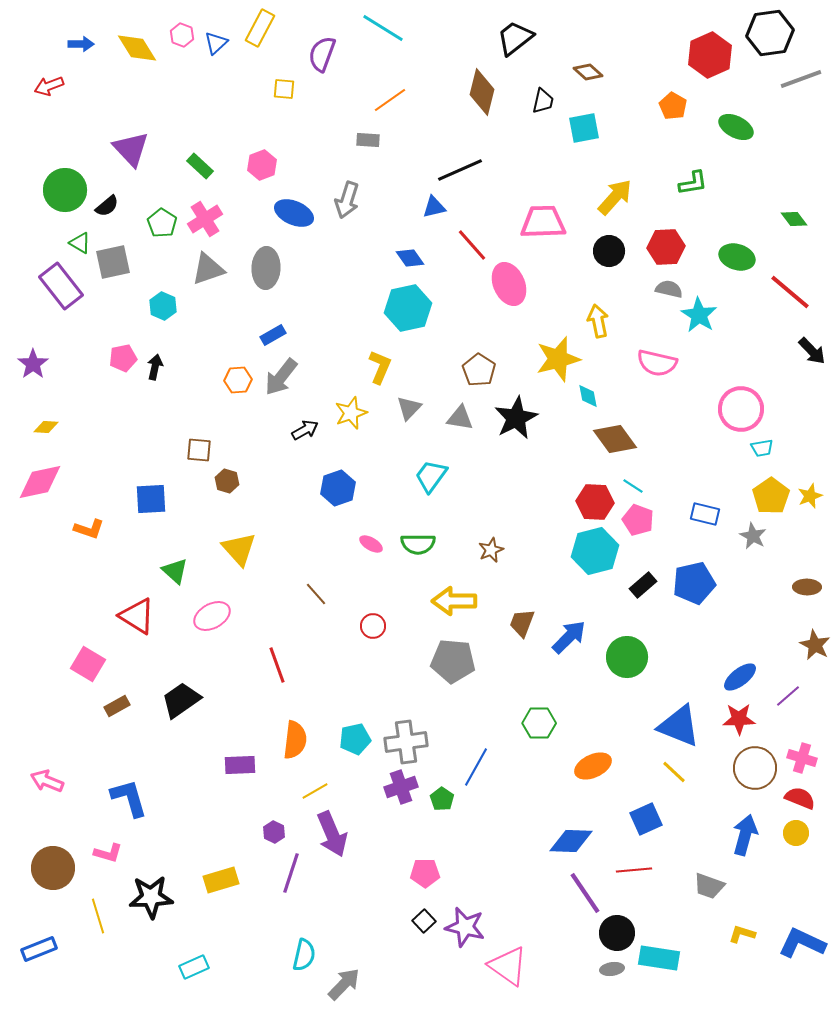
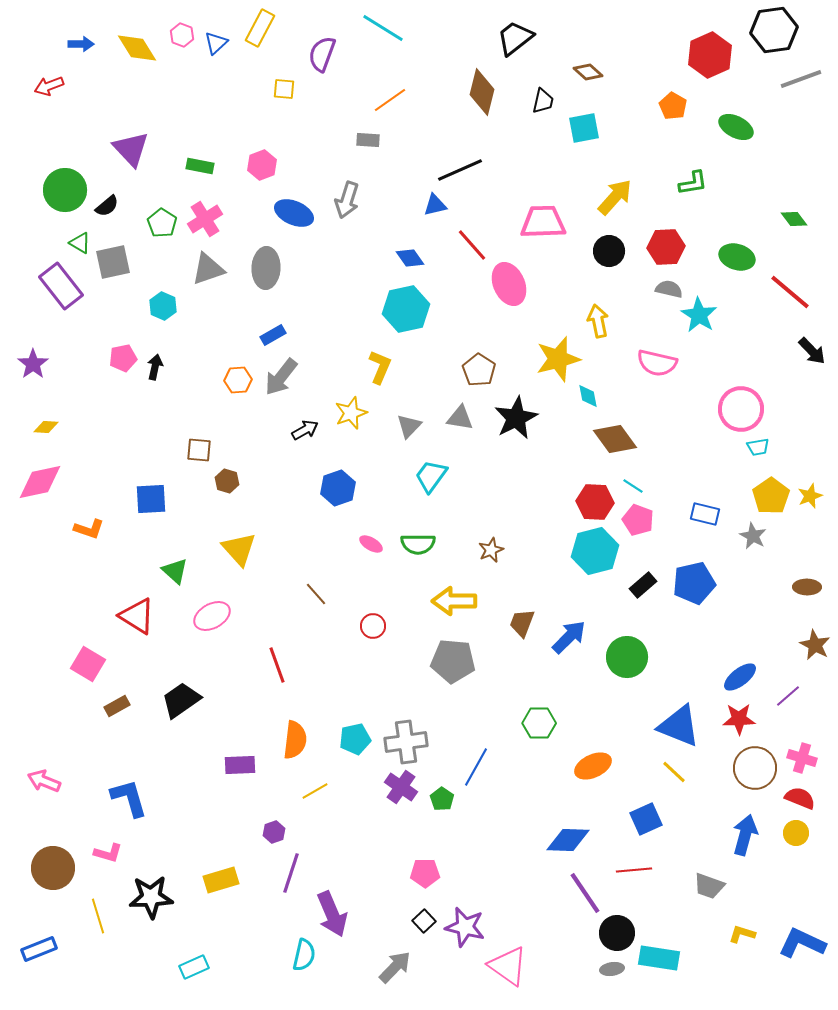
black hexagon at (770, 33): moved 4 px right, 3 px up
green rectangle at (200, 166): rotated 32 degrees counterclockwise
blue triangle at (434, 207): moved 1 px right, 2 px up
cyan hexagon at (408, 308): moved 2 px left, 1 px down
gray triangle at (409, 408): moved 18 px down
cyan trapezoid at (762, 448): moved 4 px left, 1 px up
pink arrow at (47, 781): moved 3 px left
purple cross at (401, 787): rotated 36 degrees counterclockwise
purple hexagon at (274, 832): rotated 15 degrees clockwise
purple arrow at (332, 834): moved 80 px down
blue diamond at (571, 841): moved 3 px left, 1 px up
gray arrow at (344, 984): moved 51 px right, 17 px up
